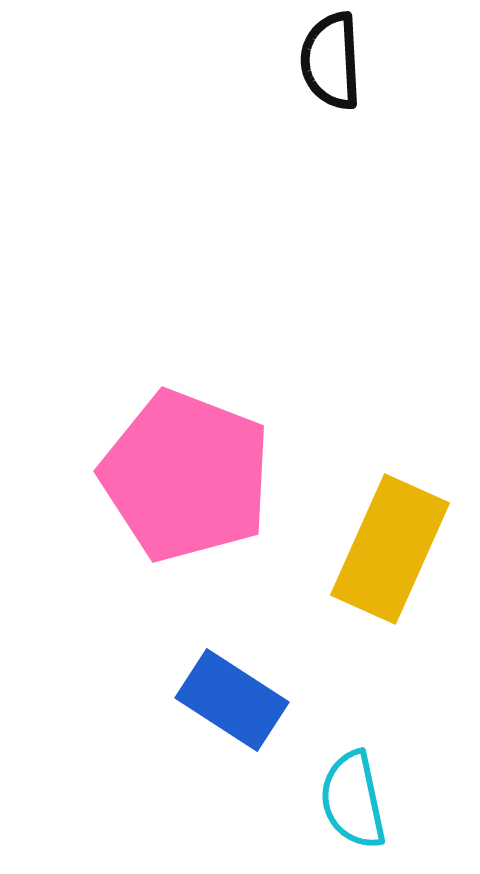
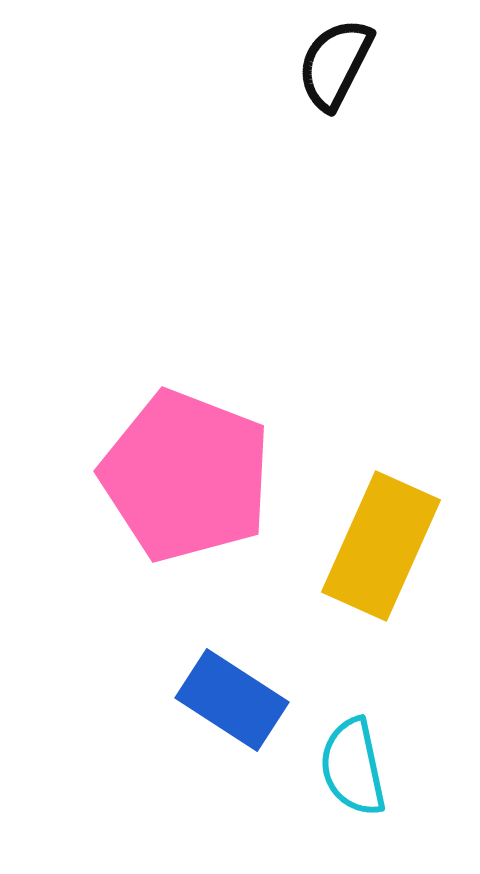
black semicircle: moved 4 px right, 3 px down; rotated 30 degrees clockwise
yellow rectangle: moved 9 px left, 3 px up
cyan semicircle: moved 33 px up
